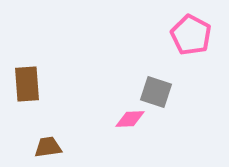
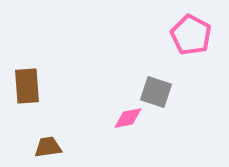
brown rectangle: moved 2 px down
pink diamond: moved 2 px left, 1 px up; rotated 8 degrees counterclockwise
